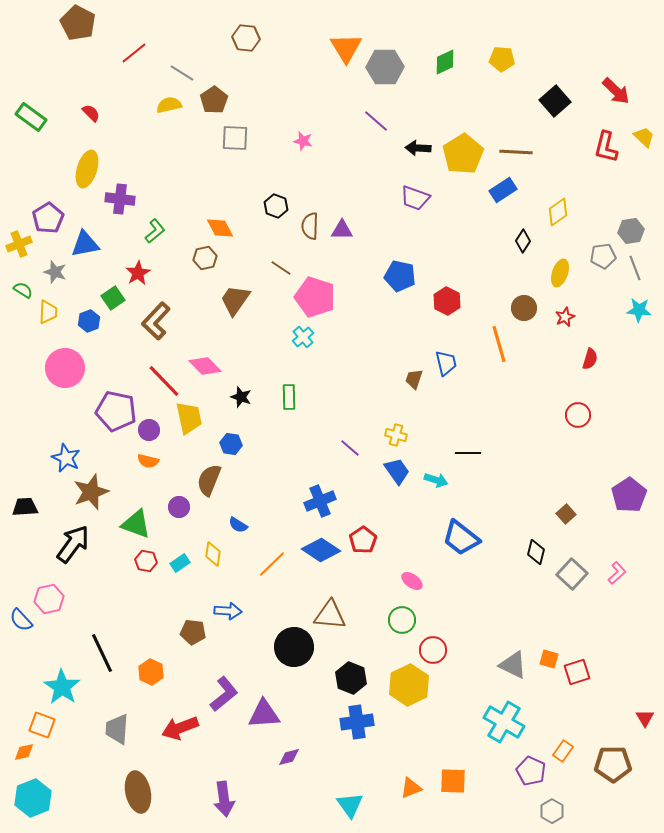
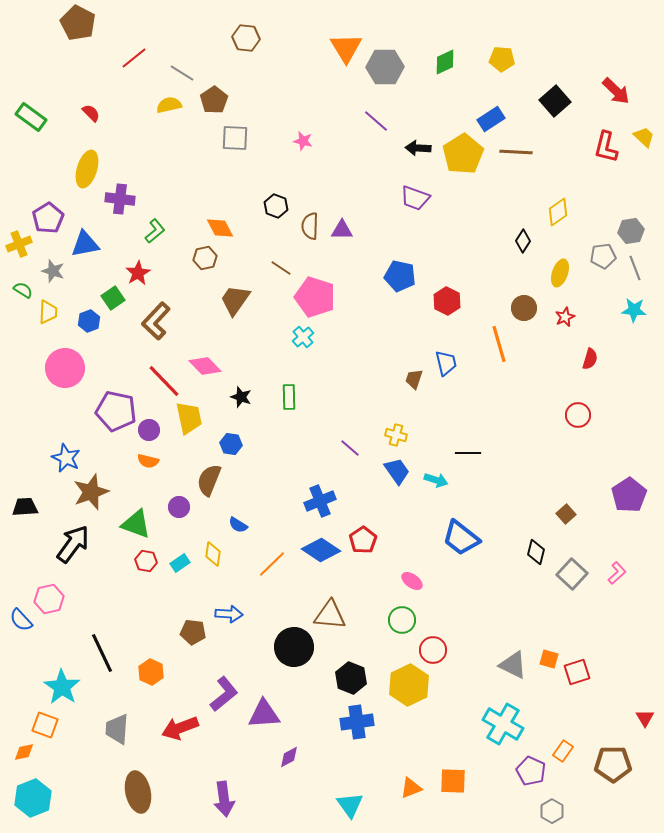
red line at (134, 53): moved 5 px down
blue rectangle at (503, 190): moved 12 px left, 71 px up
gray star at (55, 272): moved 2 px left, 1 px up
cyan star at (639, 310): moved 5 px left
blue arrow at (228, 611): moved 1 px right, 3 px down
cyan cross at (504, 722): moved 1 px left, 2 px down
orange square at (42, 725): moved 3 px right
purple diamond at (289, 757): rotated 15 degrees counterclockwise
